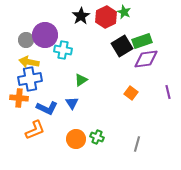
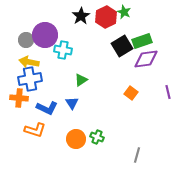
orange L-shape: rotated 40 degrees clockwise
gray line: moved 11 px down
